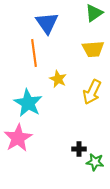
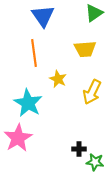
blue triangle: moved 4 px left, 7 px up
yellow trapezoid: moved 8 px left
